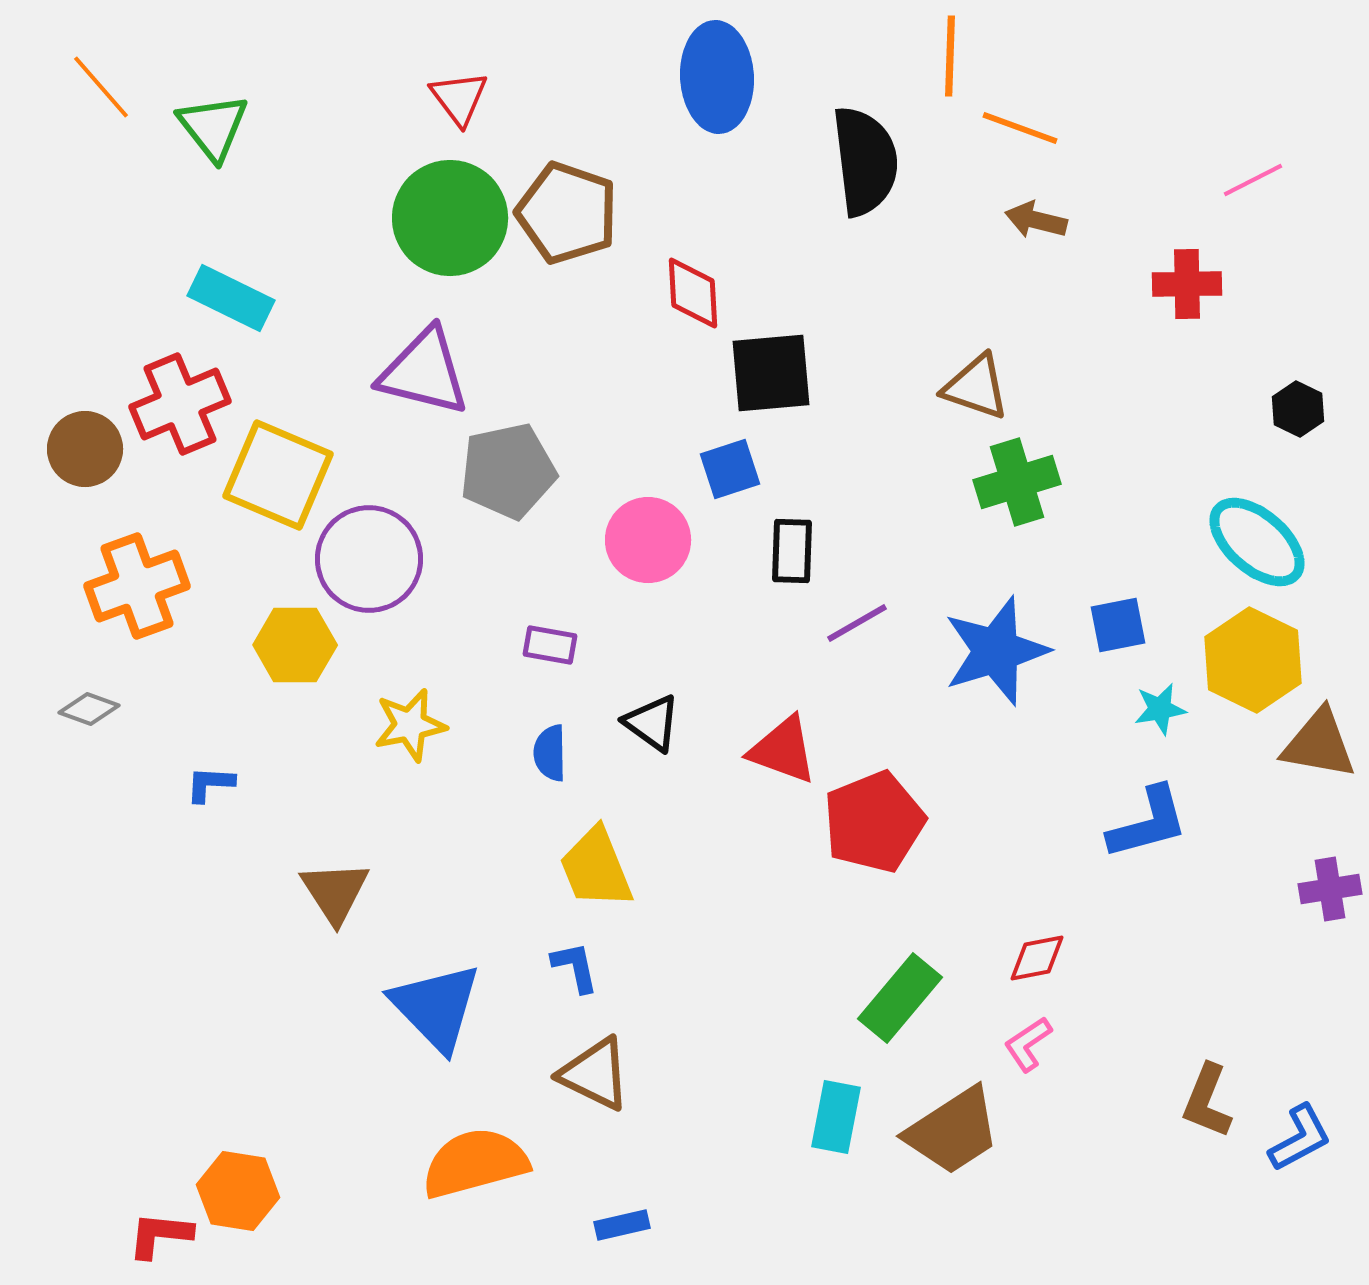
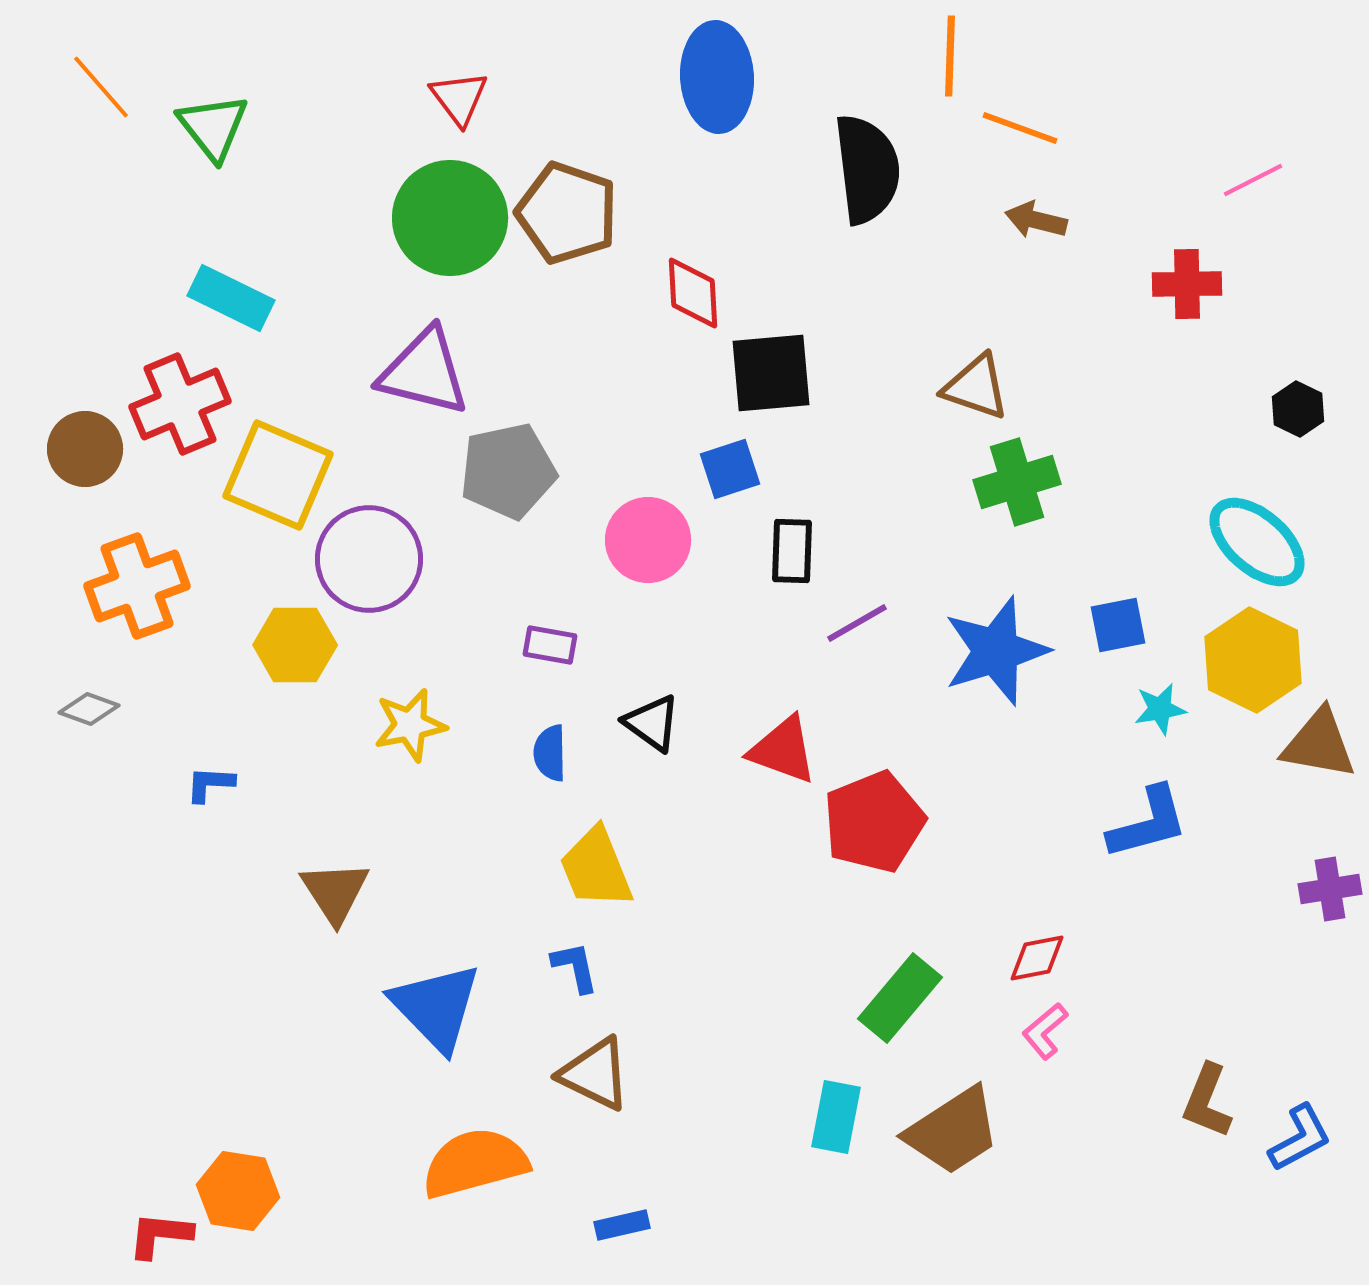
black semicircle at (865, 161): moved 2 px right, 8 px down
pink L-shape at (1028, 1044): moved 17 px right, 13 px up; rotated 6 degrees counterclockwise
